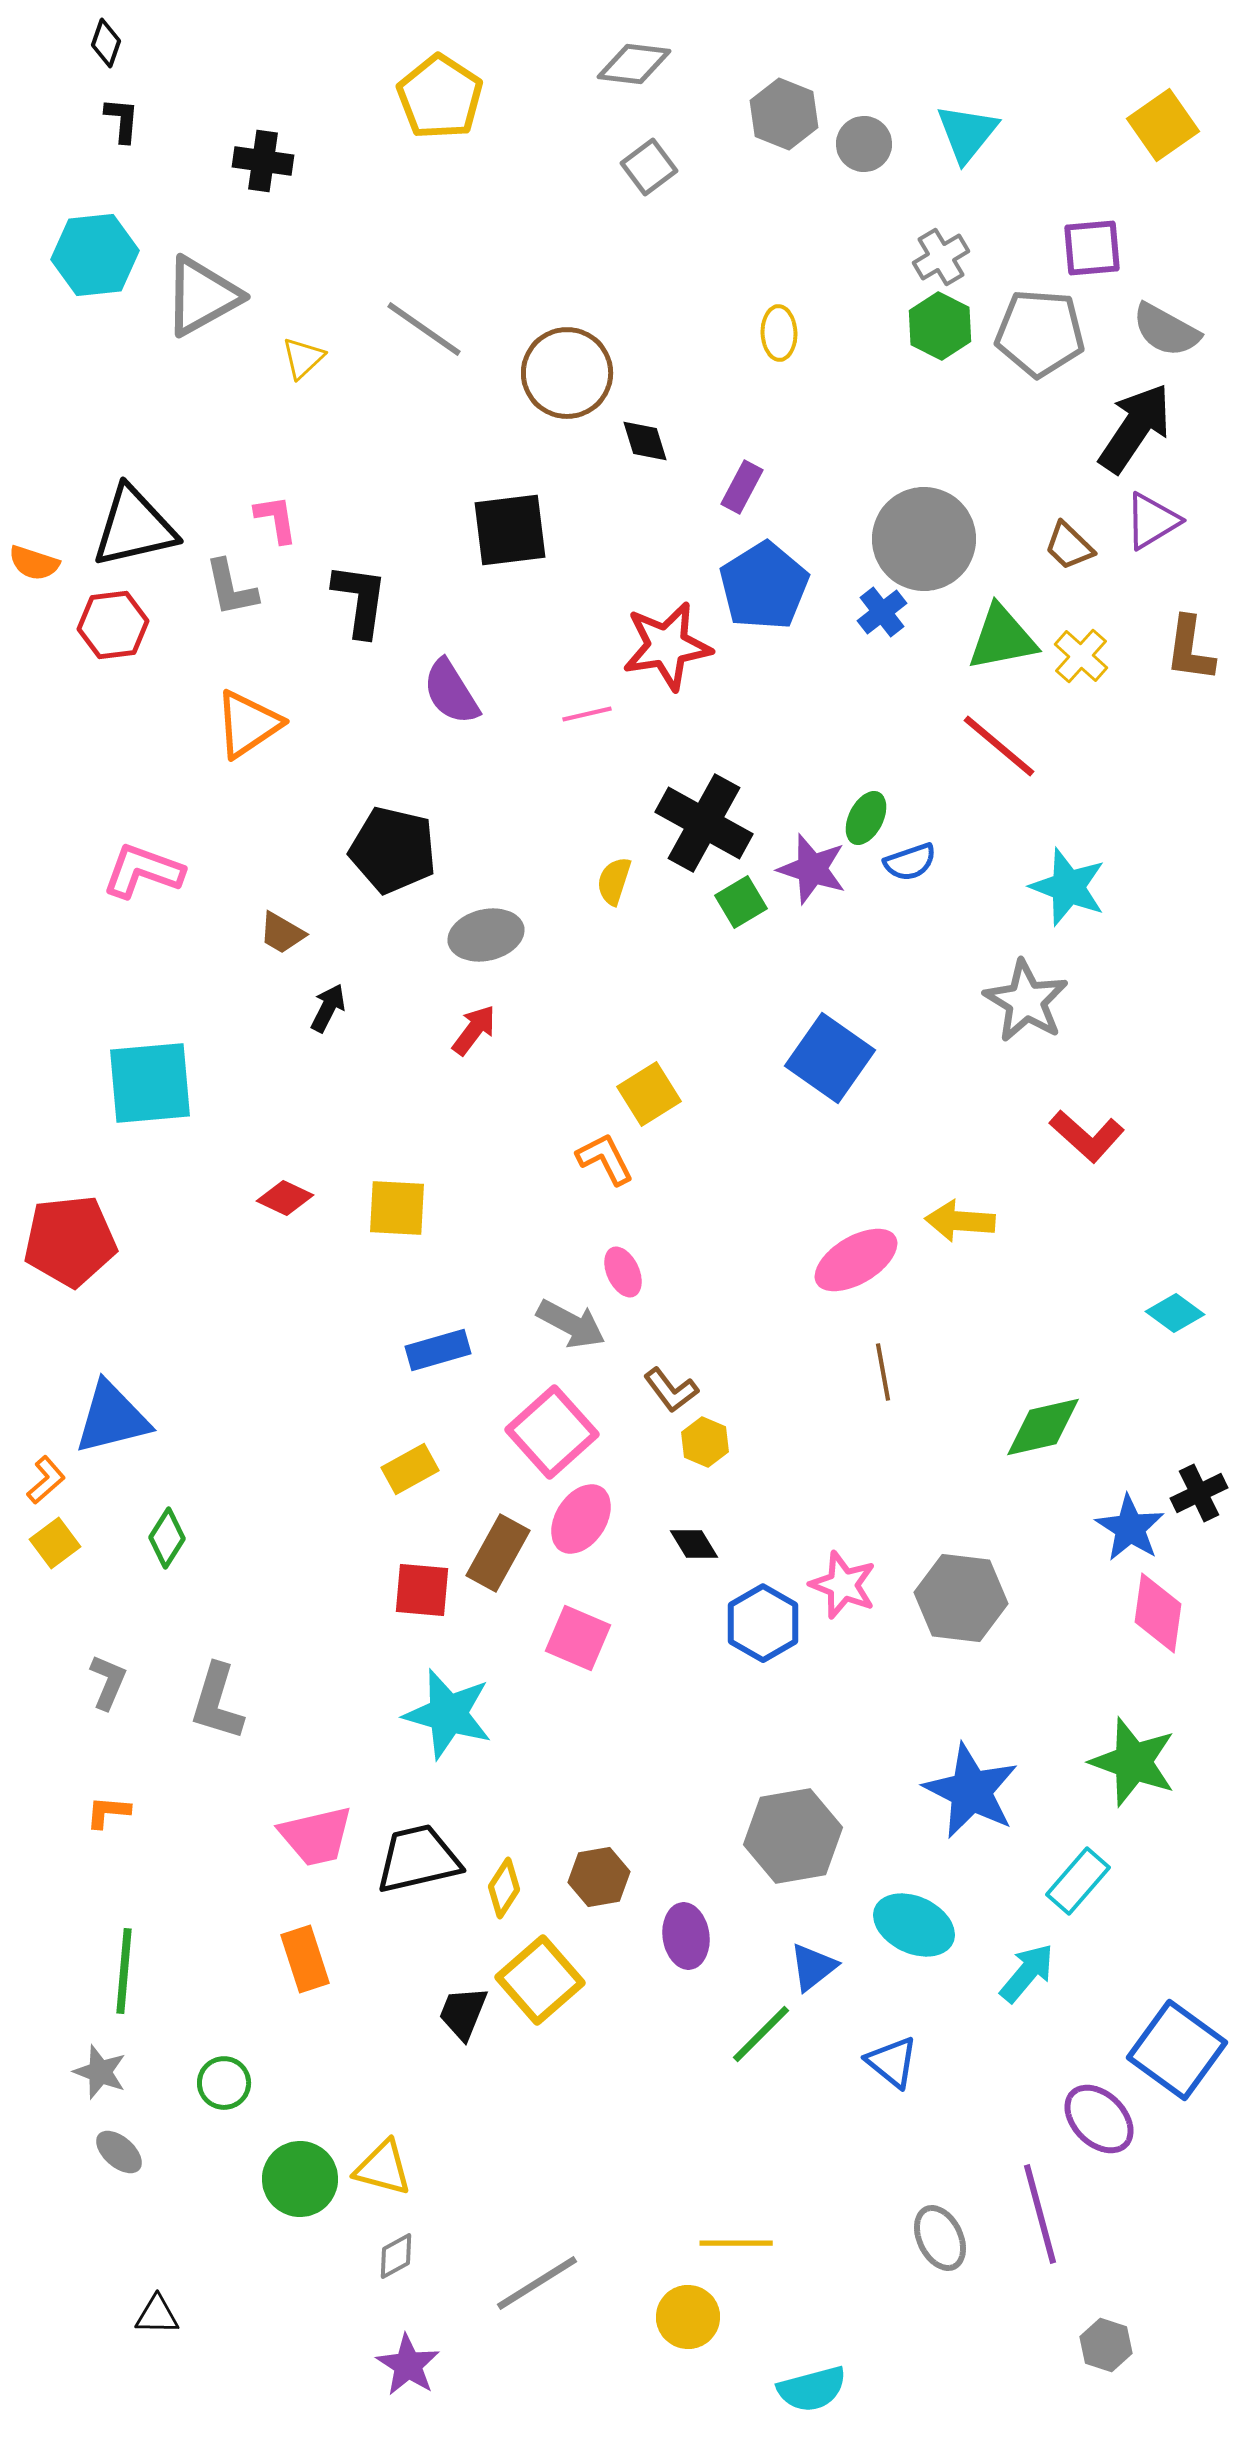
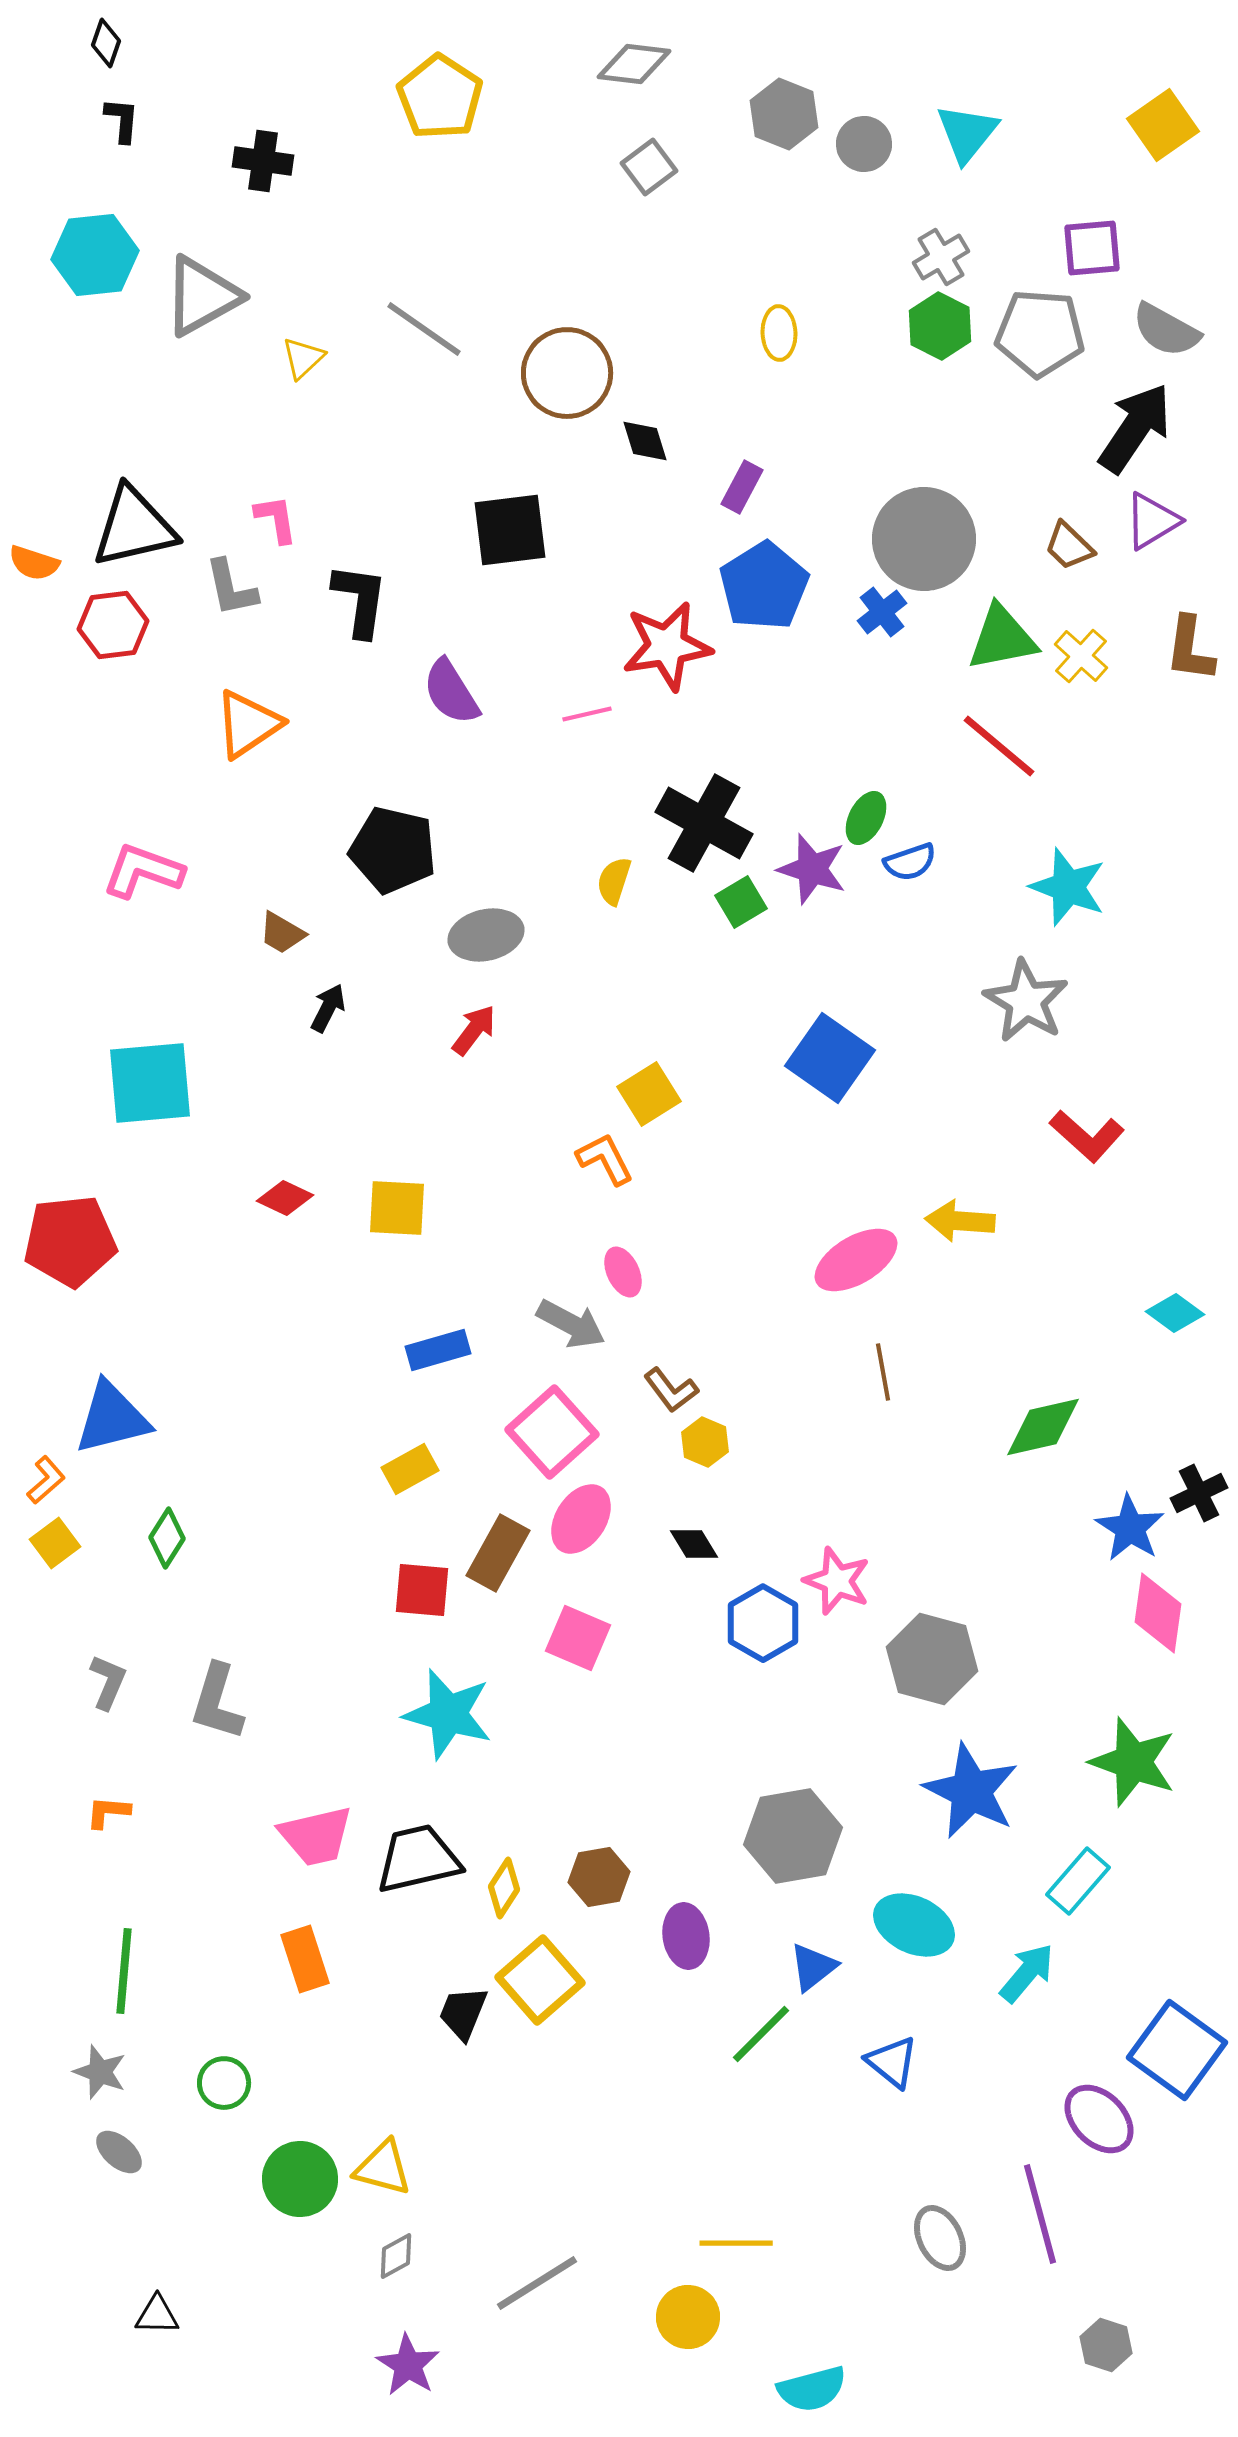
pink star at (843, 1585): moved 6 px left, 4 px up
gray hexagon at (961, 1598): moved 29 px left, 61 px down; rotated 8 degrees clockwise
